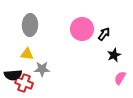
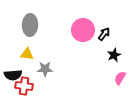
pink circle: moved 1 px right, 1 px down
gray star: moved 3 px right
red cross: moved 3 px down; rotated 12 degrees counterclockwise
